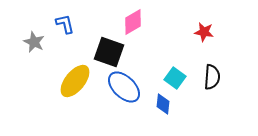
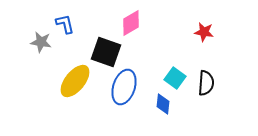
pink diamond: moved 2 px left, 1 px down
gray star: moved 7 px right; rotated 15 degrees counterclockwise
black square: moved 3 px left
black semicircle: moved 6 px left, 6 px down
blue ellipse: rotated 64 degrees clockwise
